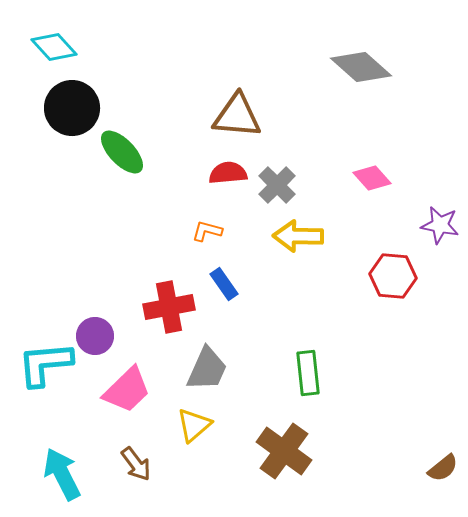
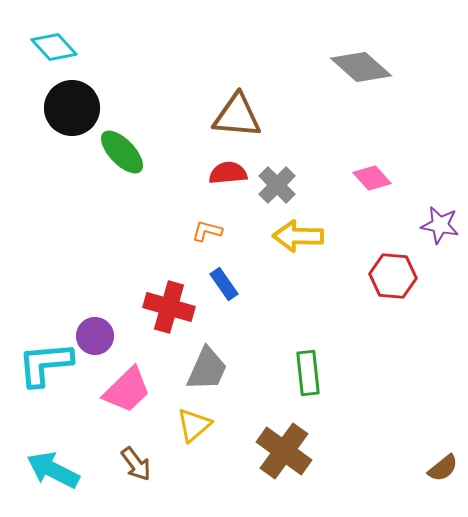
red cross: rotated 27 degrees clockwise
cyan arrow: moved 9 px left, 4 px up; rotated 36 degrees counterclockwise
